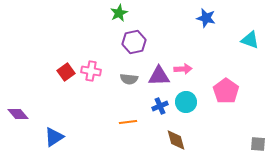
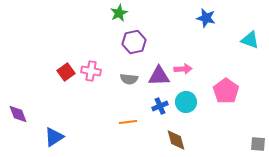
purple diamond: rotated 20 degrees clockwise
